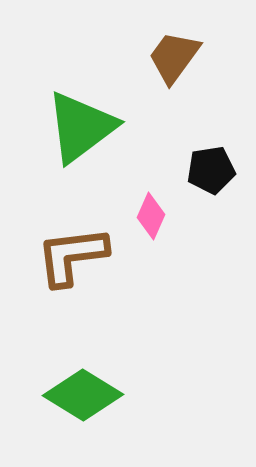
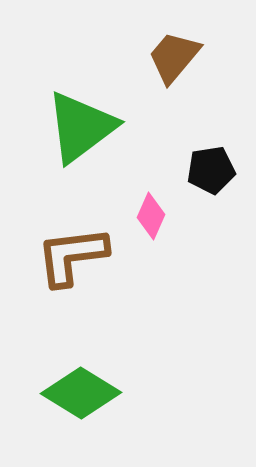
brown trapezoid: rotated 4 degrees clockwise
green diamond: moved 2 px left, 2 px up
